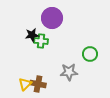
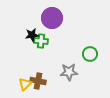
brown cross: moved 3 px up
